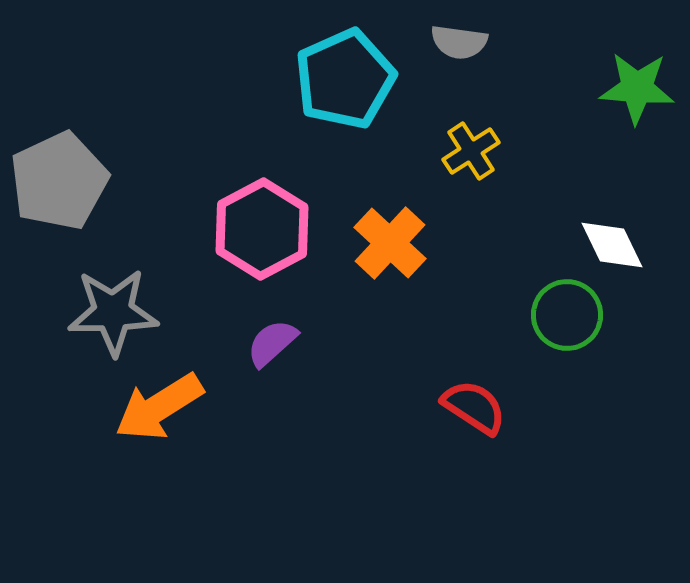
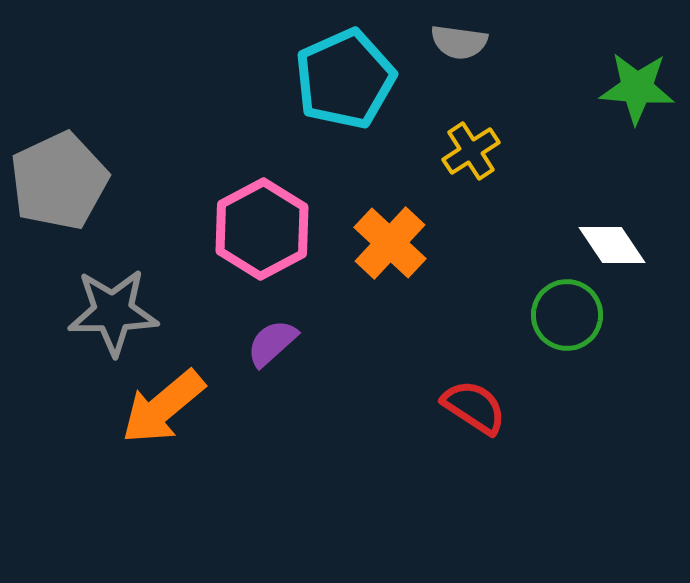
white diamond: rotated 8 degrees counterclockwise
orange arrow: moved 4 px right; rotated 8 degrees counterclockwise
